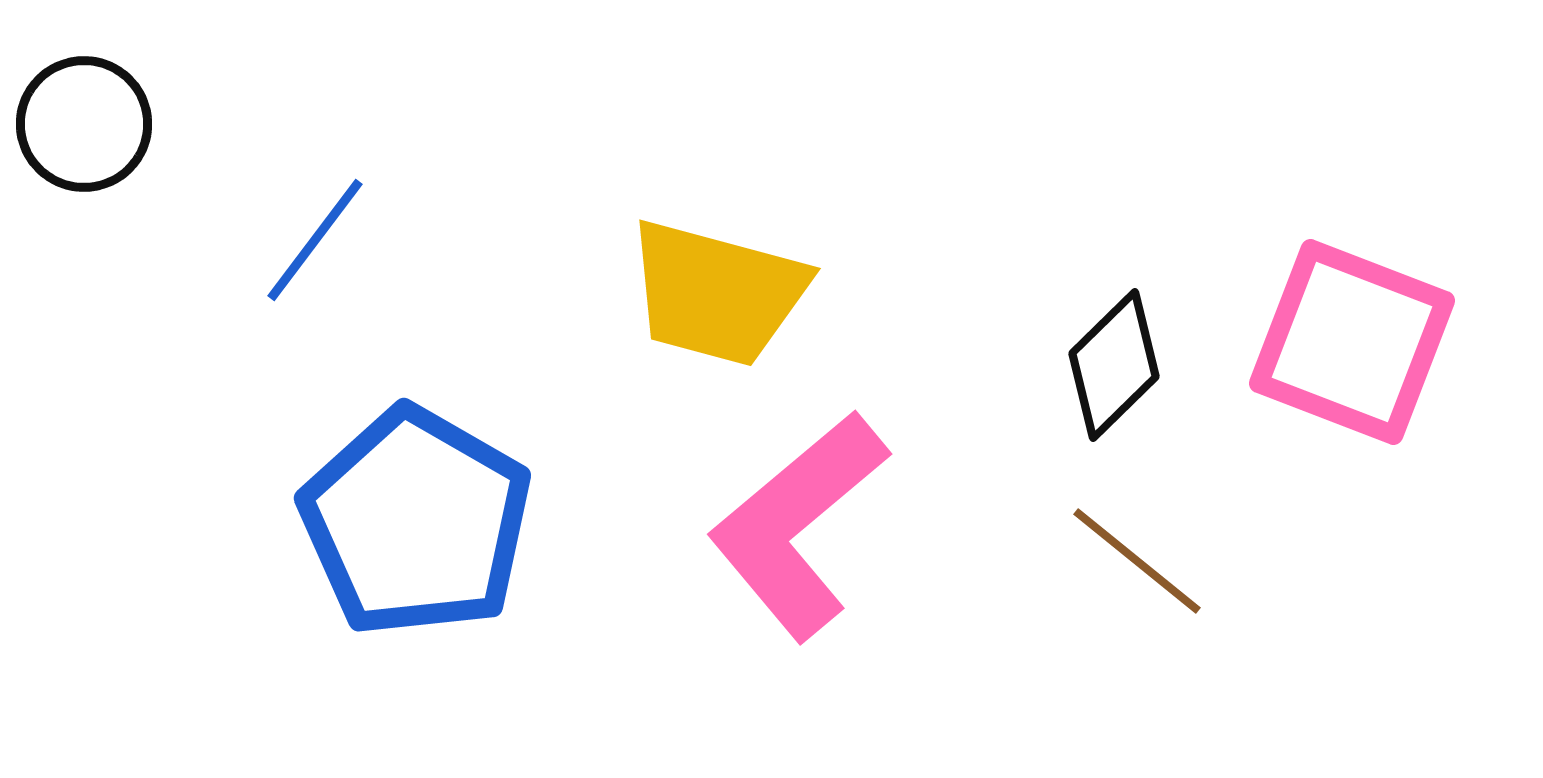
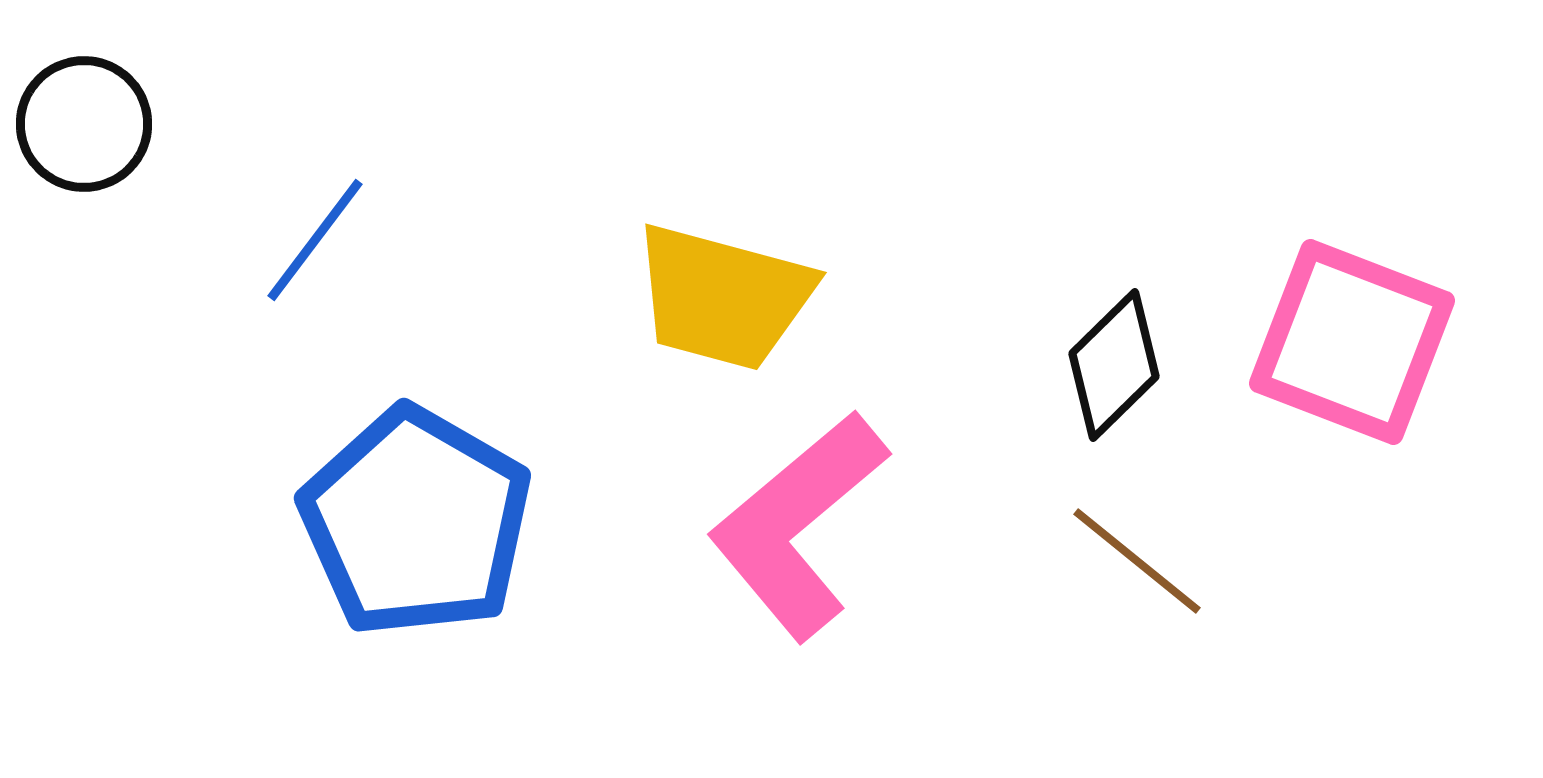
yellow trapezoid: moved 6 px right, 4 px down
